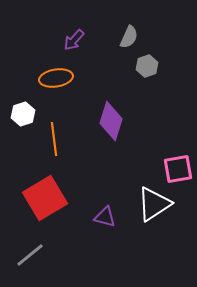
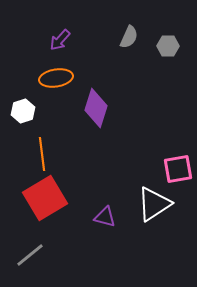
purple arrow: moved 14 px left
gray hexagon: moved 21 px right, 20 px up; rotated 20 degrees clockwise
white hexagon: moved 3 px up
purple diamond: moved 15 px left, 13 px up
orange line: moved 12 px left, 15 px down
